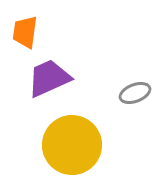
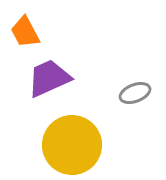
orange trapezoid: rotated 36 degrees counterclockwise
